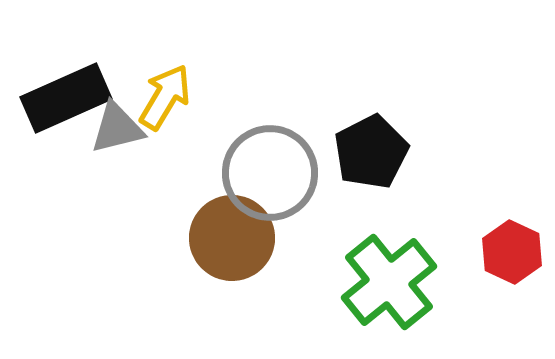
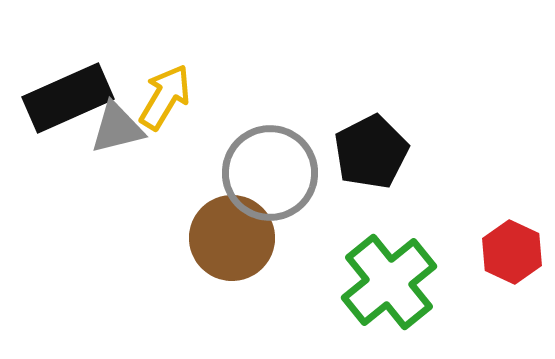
black rectangle: moved 2 px right
